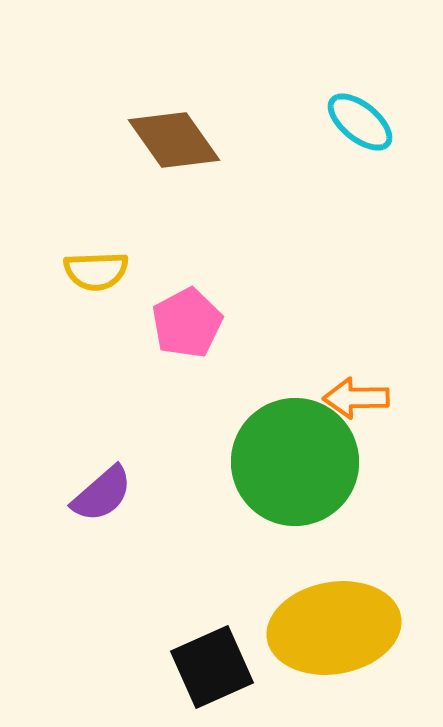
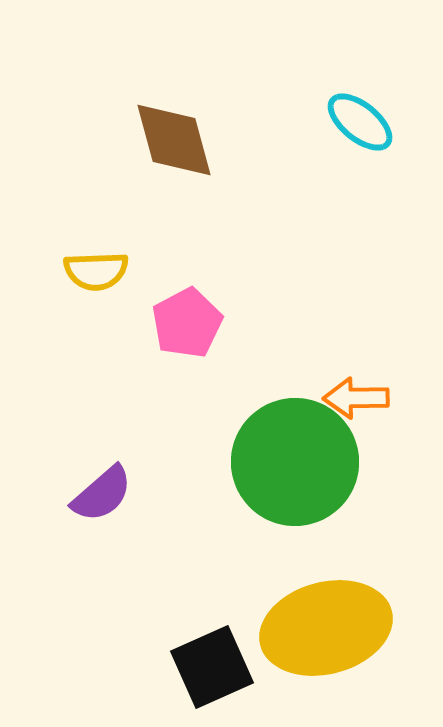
brown diamond: rotated 20 degrees clockwise
yellow ellipse: moved 8 px left; rotated 5 degrees counterclockwise
